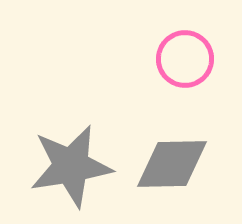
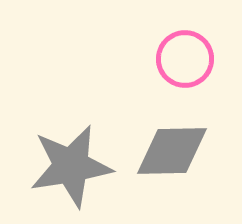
gray diamond: moved 13 px up
